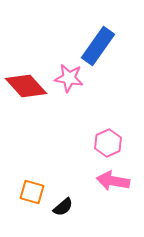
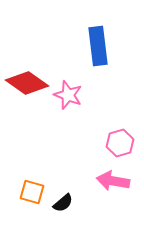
blue rectangle: rotated 42 degrees counterclockwise
pink star: moved 1 px left, 17 px down; rotated 12 degrees clockwise
red diamond: moved 1 px right, 3 px up; rotated 12 degrees counterclockwise
pink hexagon: moved 12 px right; rotated 8 degrees clockwise
black semicircle: moved 4 px up
